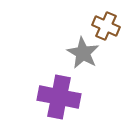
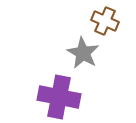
brown cross: moved 1 px left, 5 px up
